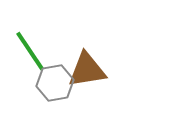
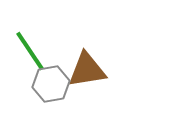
gray hexagon: moved 4 px left, 1 px down
